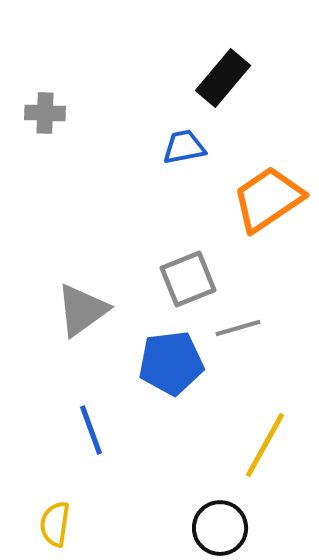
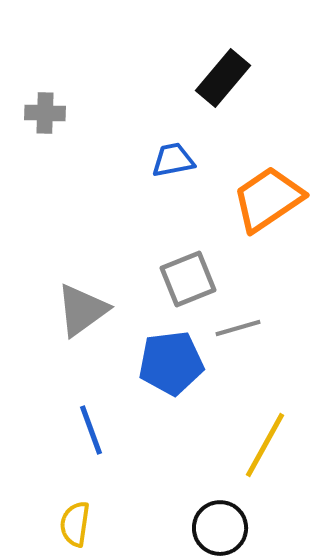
blue trapezoid: moved 11 px left, 13 px down
yellow semicircle: moved 20 px right
